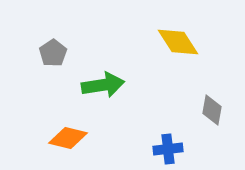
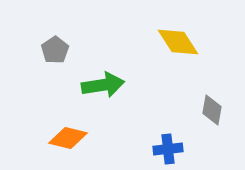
gray pentagon: moved 2 px right, 3 px up
